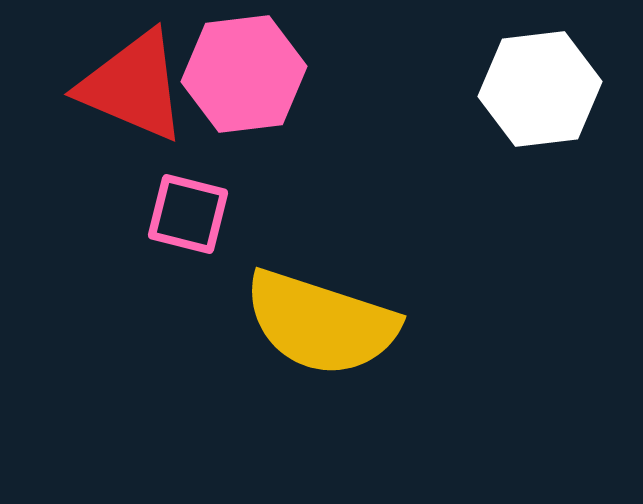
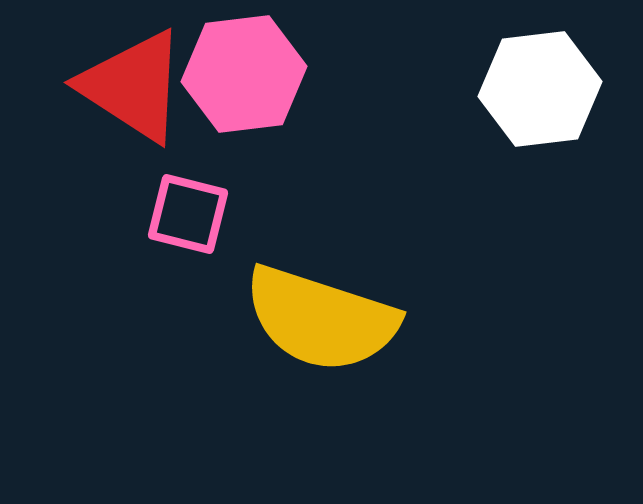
red triangle: rotated 10 degrees clockwise
yellow semicircle: moved 4 px up
